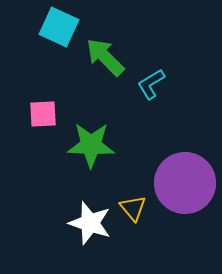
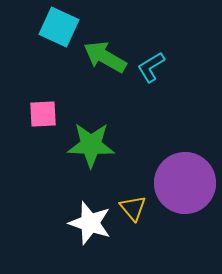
green arrow: rotated 15 degrees counterclockwise
cyan L-shape: moved 17 px up
